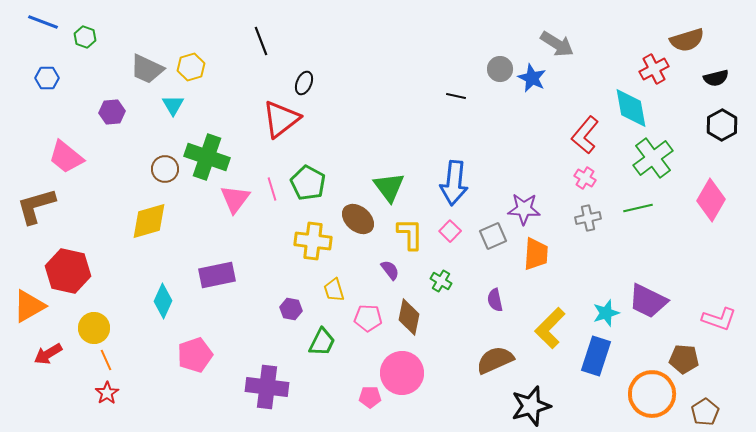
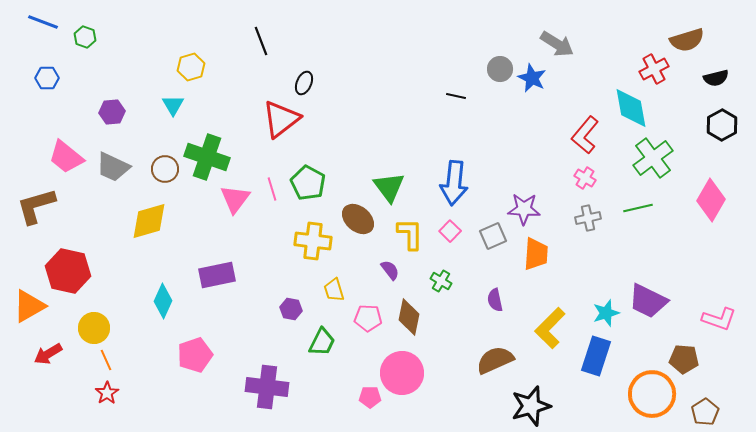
gray trapezoid at (147, 69): moved 34 px left, 98 px down
